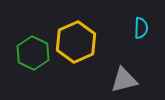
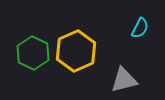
cyan semicircle: moved 1 px left; rotated 25 degrees clockwise
yellow hexagon: moved 9 px down
